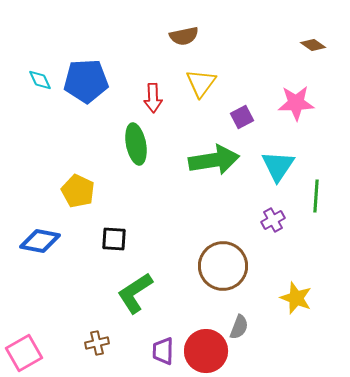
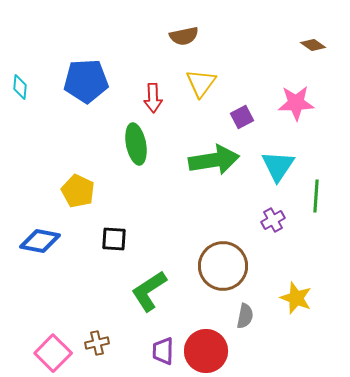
cyan diamond: moved 20 px left, 7 px down; rotated 30 degrees clockwise
green L-shape: moved 14 px right, 2 px up
gray semicircle: moved 6 px right, 11 px up; rotated 10 degrees counterclockwise
pink square: moved 29 px right; rotated 15 degrees counterclockwise
